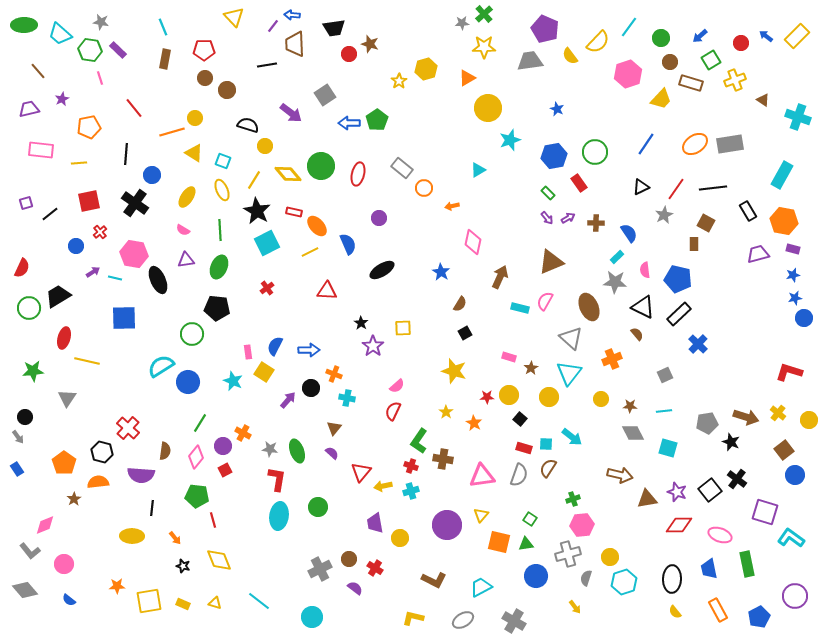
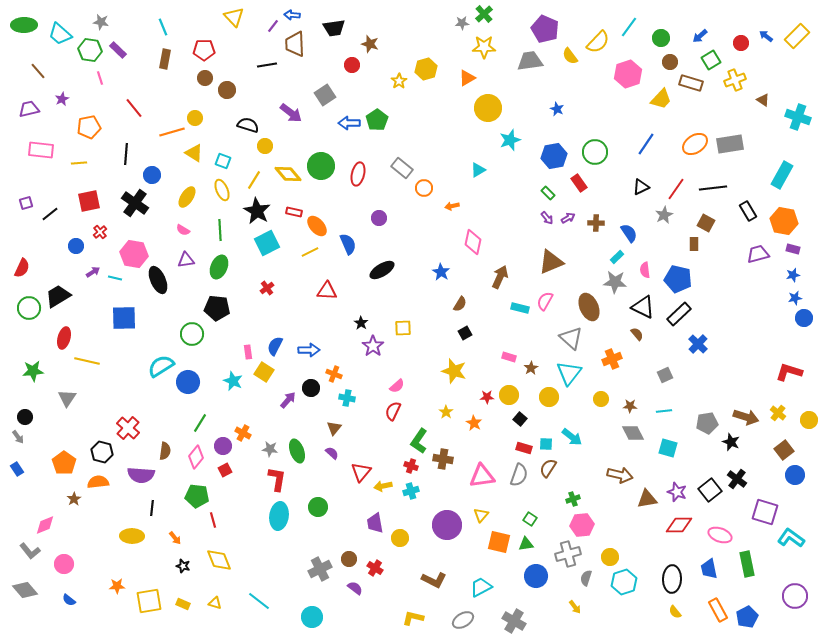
red circle at (349, 54): moved 3 px right, 11 px down
blue pentagon at (759, 617): moved 12 px left
